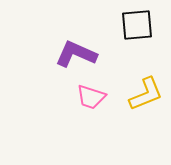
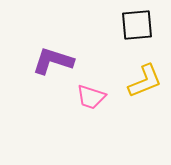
purple L-shape: moved 23 px left, 7 px down; rotated 6 degrees counterclockwise
yellow L-shape: moved 1 px left, 13 px up
